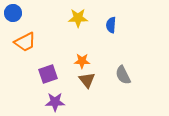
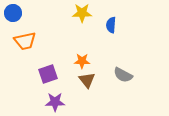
yellow star: moved 4 px right, 5 px up
orange trapezoid: moved 1 px up; rotated 15 degrees clockwise
gray semicircle: rotated 36 degrees counterclockwise
